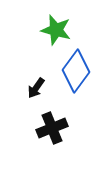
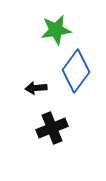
green star: rotated 24 degrees counterclockwise
black arrow: rotated 50 degrees clockwise
